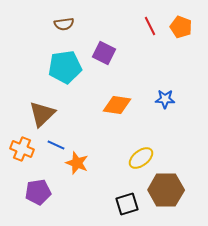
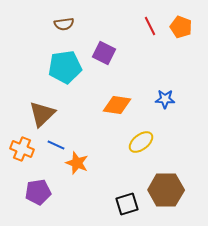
yellow ellipse: moved 16 px up
